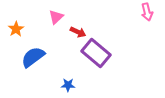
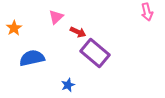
orange star: moved 2 px left, 1 px up
purple rectangle: moved 1 px left
blue semicircle: moved 1 px left, 1 px down; rotated 25 degrees clockwise
blue star: rotated 24 degrees counterclockwise
